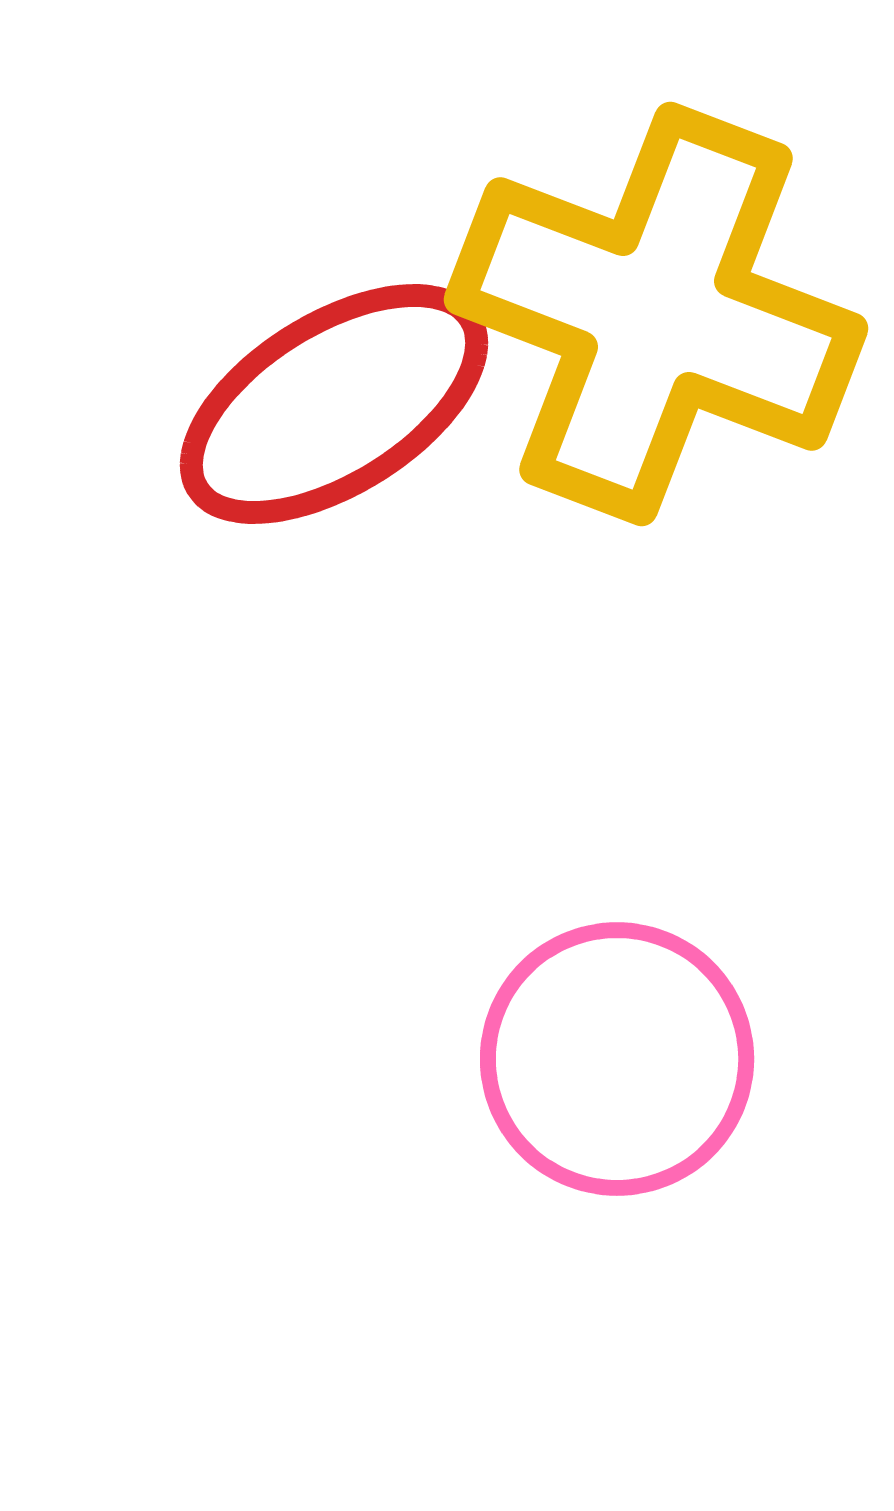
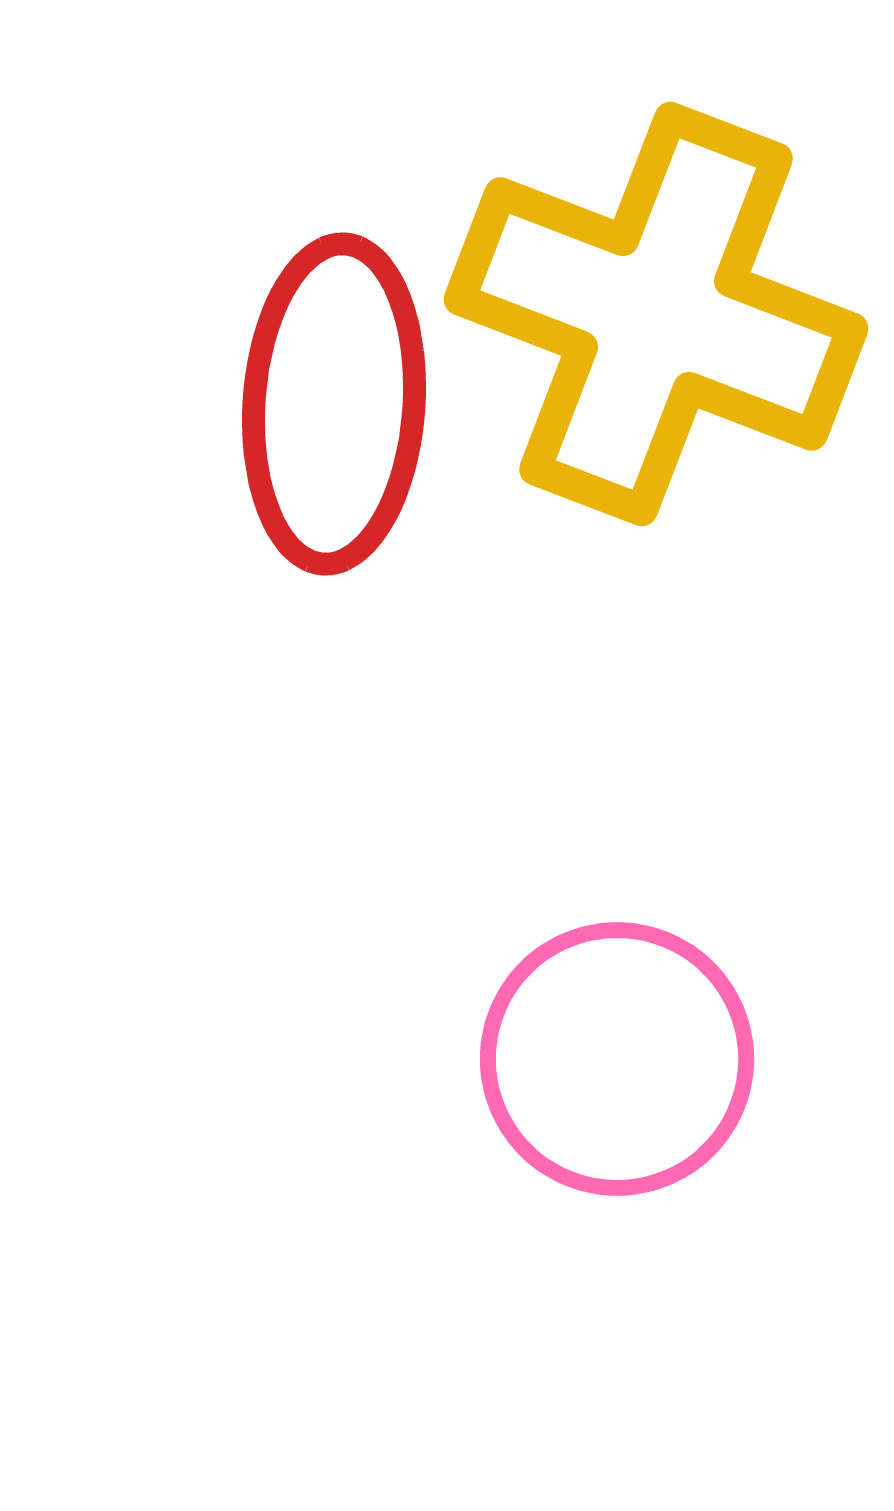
red ellipse: rotated 54 degrees counterclockwise
